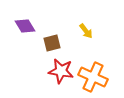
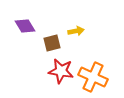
yellow arrow: moved 10 px left; rotated 63 degrees counterclockwise
